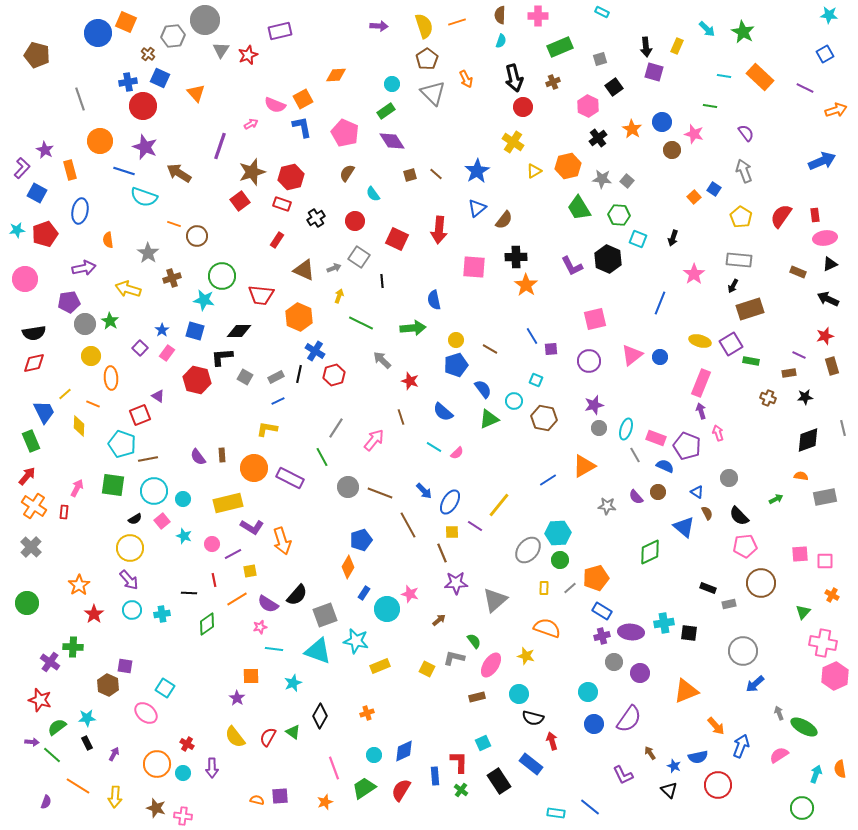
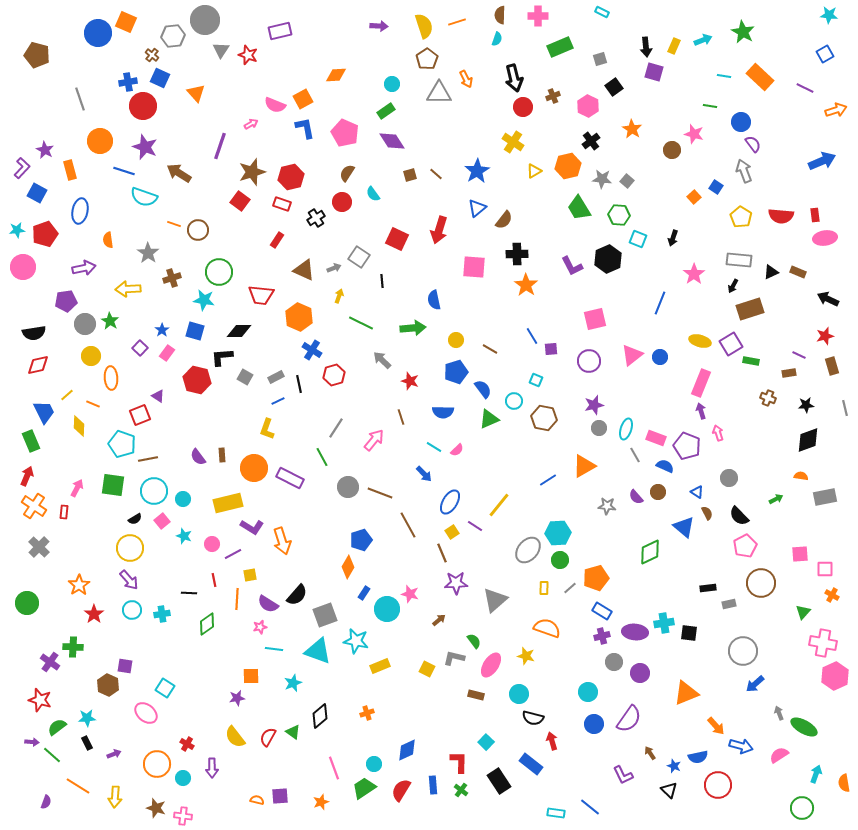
cyan arrow at (707, 29): moved 4 px left, 11 px down; rotated 66 degrees counterclockwise
cyan semicircle at (501, 41): moved 4 px left, 2 px up
yellow rectangle at (677, 46): moved 3 px left
brown cross at (148, 54): moved 4 px right, 1 px down
red star at (248, 55): rotated 30 degrees counterclockwise
brown cross at (553, 82): moved 14 px down
gray triangle at (433, 93): moved 6 px right; rotated 44 degrees counterclockwise
blue circle at (662, 122): moved 79 px right
blue L-shape at (302, 127): moved 3 px right, 1 px down
purple semicircle at (746, 133): moved 7 px right, 11 px down
black cross at (598, 138): moved 7 px left, 3 px down
blue square at (714, 189): moved 2 px right, 2 px up
red square at (240, 201): rotated 18 degrees counterclockwise
red semicircle at (781, 216): rotated 120 degrees counterclockwise
red circle at (355, 221): moved 13 px left, 19 px up
red arrow at (439, 230): rotated 12 degrees clockwise
brown circle at (197, 236): moved 1 px right, 6 px up
black cross at (516, 257): moved 1 px right, 3 px up
black hexagon at (608, 259): rotated 12 degrees clockwise
black triangle at (830, 264): moved 59 px left, 8 px down
green circle at (222, 276): moved 3 px left, 4 px up
pink circle at (25, 279): moved 2 px left, 12 px up
yellow arrow at (128, 289): rotated 20 degrees counterclockwise
purple pentagon at (69, 302): moved 3 px left, 1 px up
blue cross at (315, 351): moved 3 px left, 1 px up
red diamond at (34, 363): moved 4 px right, 2 px down
blue pentagon at (456, 365): moved 7 px down
black line at (299, 374): moved 10 px down; rotated 24 degrees counterclockwise
yellow line at (65, 394): moved 2 px right, 1 px down
black star at (805, 397): moved 1 px right, 8 px down
blue semicircle at (443, 412): rotated 40 degrees counterclockwise
gray line at (843, 428): moved 2 px right, 20 px up
yellow L-shape at (267, 429): rotated 80 degrees counterclockwise
pink semicircle at (457, 453): moved 3 px up
red arrow at (27, 476): rotated 18 degrees counterclockwise
blue arrow at (424, 491): moved 17 px up
yellow square at (452, 532): rotated 32 degrees counterclockwise
pink pentagon at (745, 546): rotated 20 degrees counterclockwise
gray cross at (31, 547): moved 8 px right
pink square at (825, 561): moved 8 px down
yellow square at (250, 571): moved 4 px down
black rectangle at (708, 588): rotated 28 degrees counterclockwise
orange line at (237, 599): rotated 55 degrees counterclockwise
purple ellipse at (631, 632): moved 4 px right
orange triangle at (686, 691): moved 2 px down
brown rectangle at (477, 697): moved 1 px left, 2 px up; rotated 28 degrees clockwise
purple star at (237, 698): rotated 28 degrees clockwise
black diamond at (320, 716): rotated 20 degrees clockwise
cyan square at (483, 743): moved 3 px right, 1 px up; rotated 21 degrees counterclockwise
blue arrow at (741, 746): rotated 85 degrees clockwise
blue diamond at (404, 751): moved 3 px right, 1 px up
purple arrow at (114, 754): rotated 40 degrees clockwise
cyan circle at (374, 755): moved 9 px down
orange semicircle at (840, 769): moved 4 px right, 14 px down
cyan circle at (183, 773): moved 5 px down
blue rectangle at (435, 776): moved 2 px left, 9 px down
orange star at (325, 802): moved 4 px left
